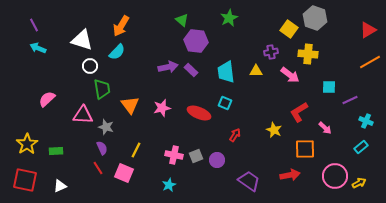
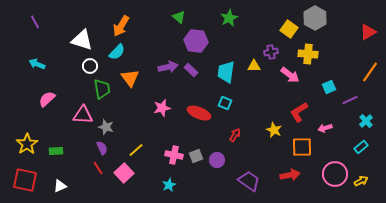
gray hexagon at (315, 18): rotated 10 degrees clockwise
green triangle at (182, 20): moved 3 px left, 3 px up
purple line at (34, 25): moved 1 px right, 3 px up
red triangle at (368, 30): moved 2 px down
cyan arrow at (38, 48): moved 1 px left, 16 px down
orange line at (370, 62): moved 10 px down; rotated 25 degrees counterclockwise
yellow triangle at (256, 71): moved 2 px left, 5 px up
cyan trapezoid at (226, 72): rotated 15 degrees clockwise
cyan square at (329, 87): rotated 24 degrees counterclockwise
orange triangle at (130, 105): moved 27 px up
cyan cross at (366, 121): rotated 24 degrees clockwise
pink arrow at (325, 128): rotated 120 degrees clockwise
orange square at (305, 149): moved 3 px left, 2 px up
yellow line at (136, 150): rotated 21 degrees clockwise
pink square at (124, 173): rotated 24 degrees clockwise
pink circle at (335, 176): moved 2 px up
yellow arrow at (359, 183): moved 2 px right, 2 px up
